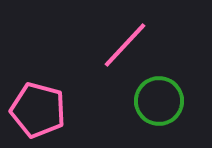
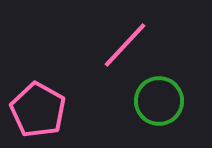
pink pentagon: rotated 14 degrees clockwise
